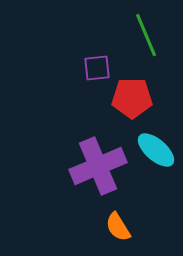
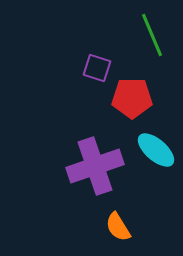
green line: moved 6 px right
purple square: rotated 24 degrees clockwise
purple cross: moved 3 px left; rotated 4 degrees clockwise
